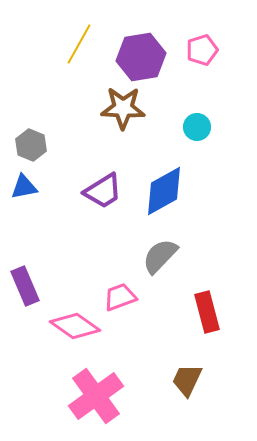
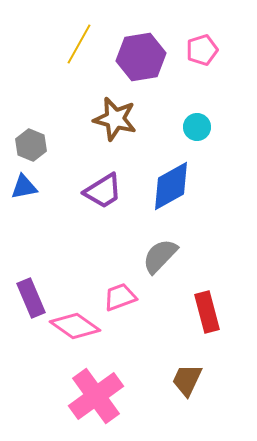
brown star: moved 8 px left, 11 px down; rotated 12 degrees clockwise
blue diamond: moved 7 px right, 5 px up
purple rectangle: moved 6 px right, 12 px down
